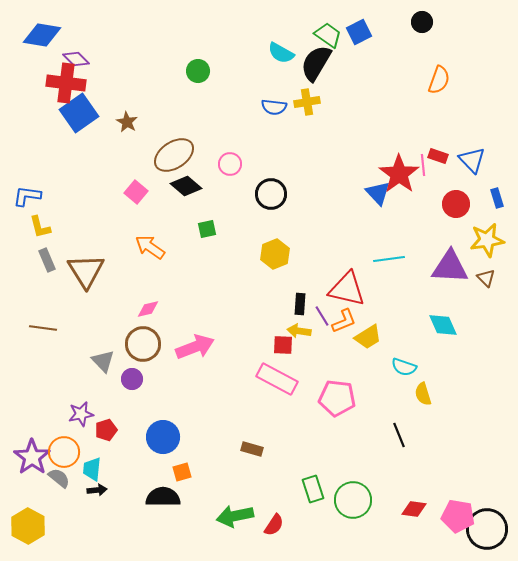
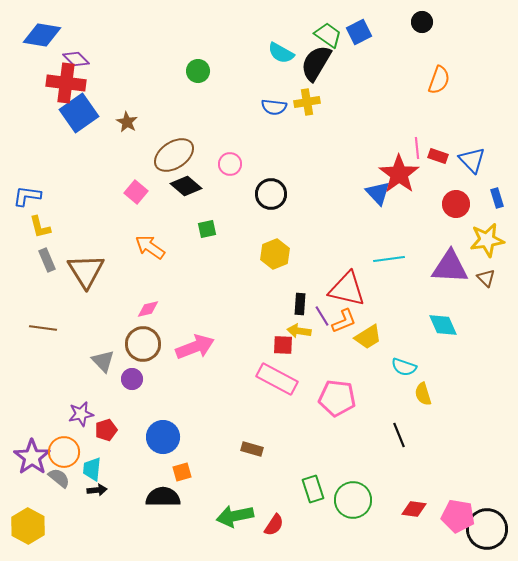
pink line at (423, 165): moved 6 px left, 17 px up
